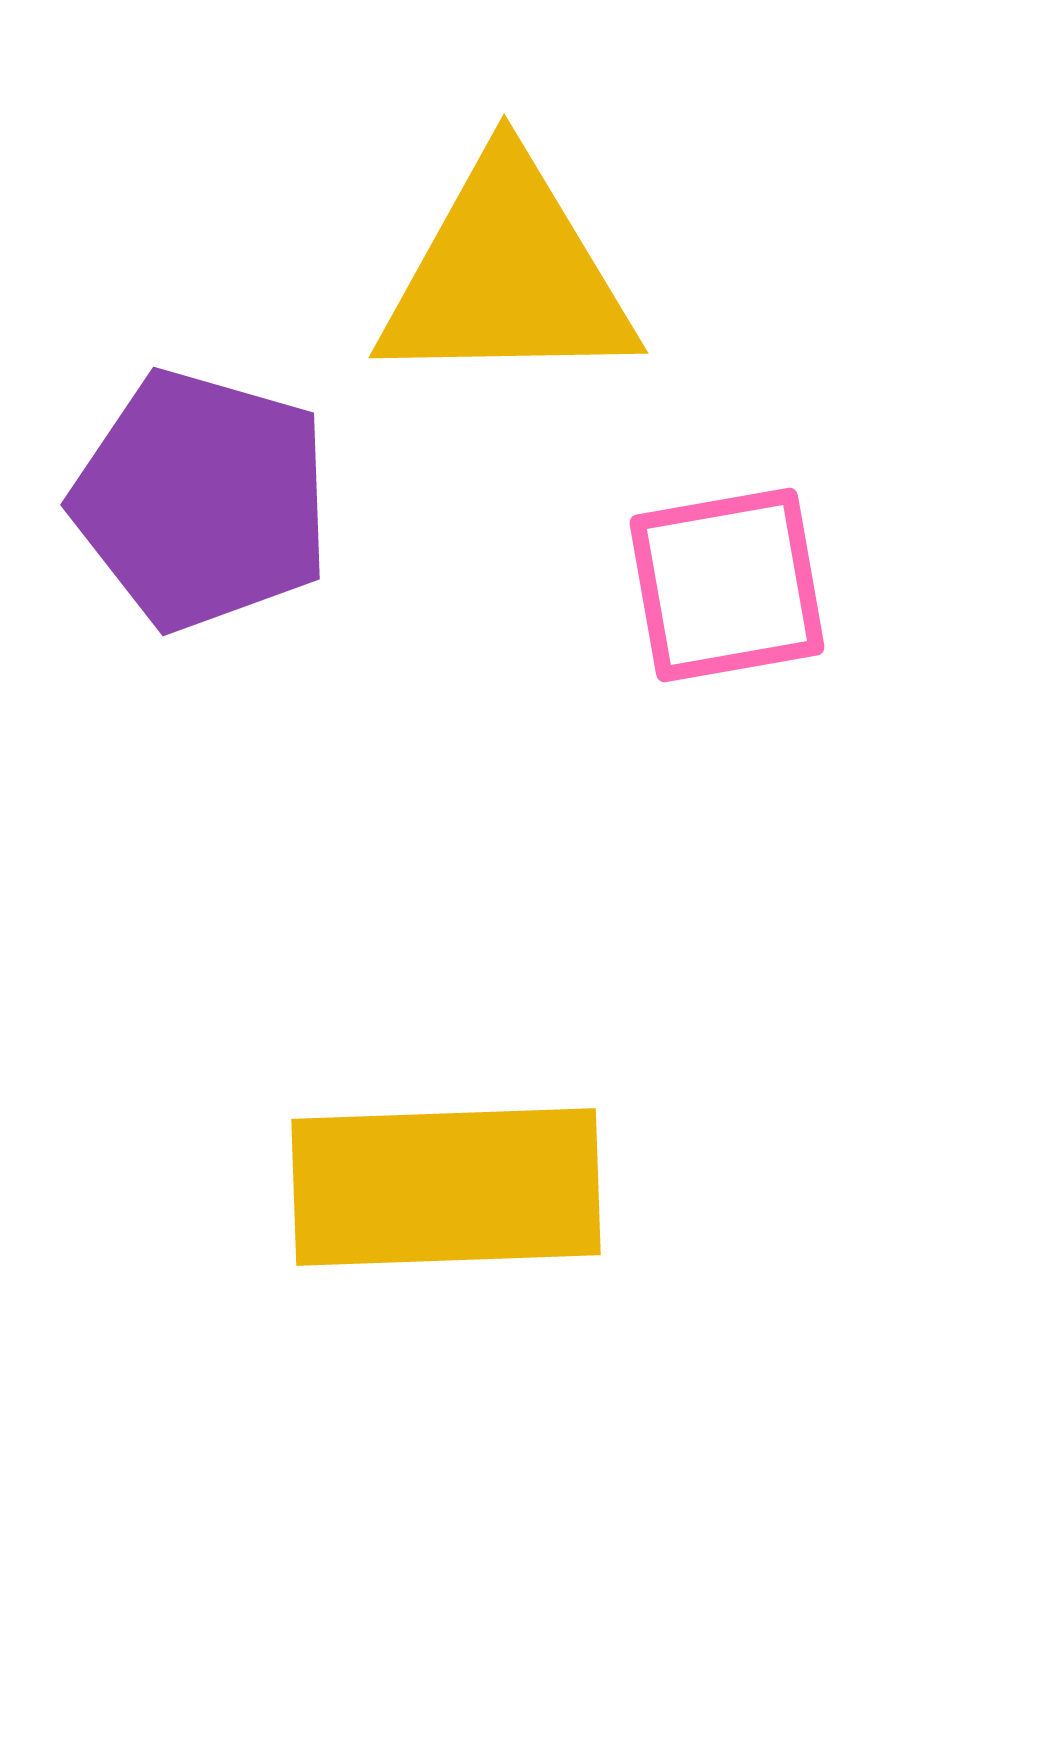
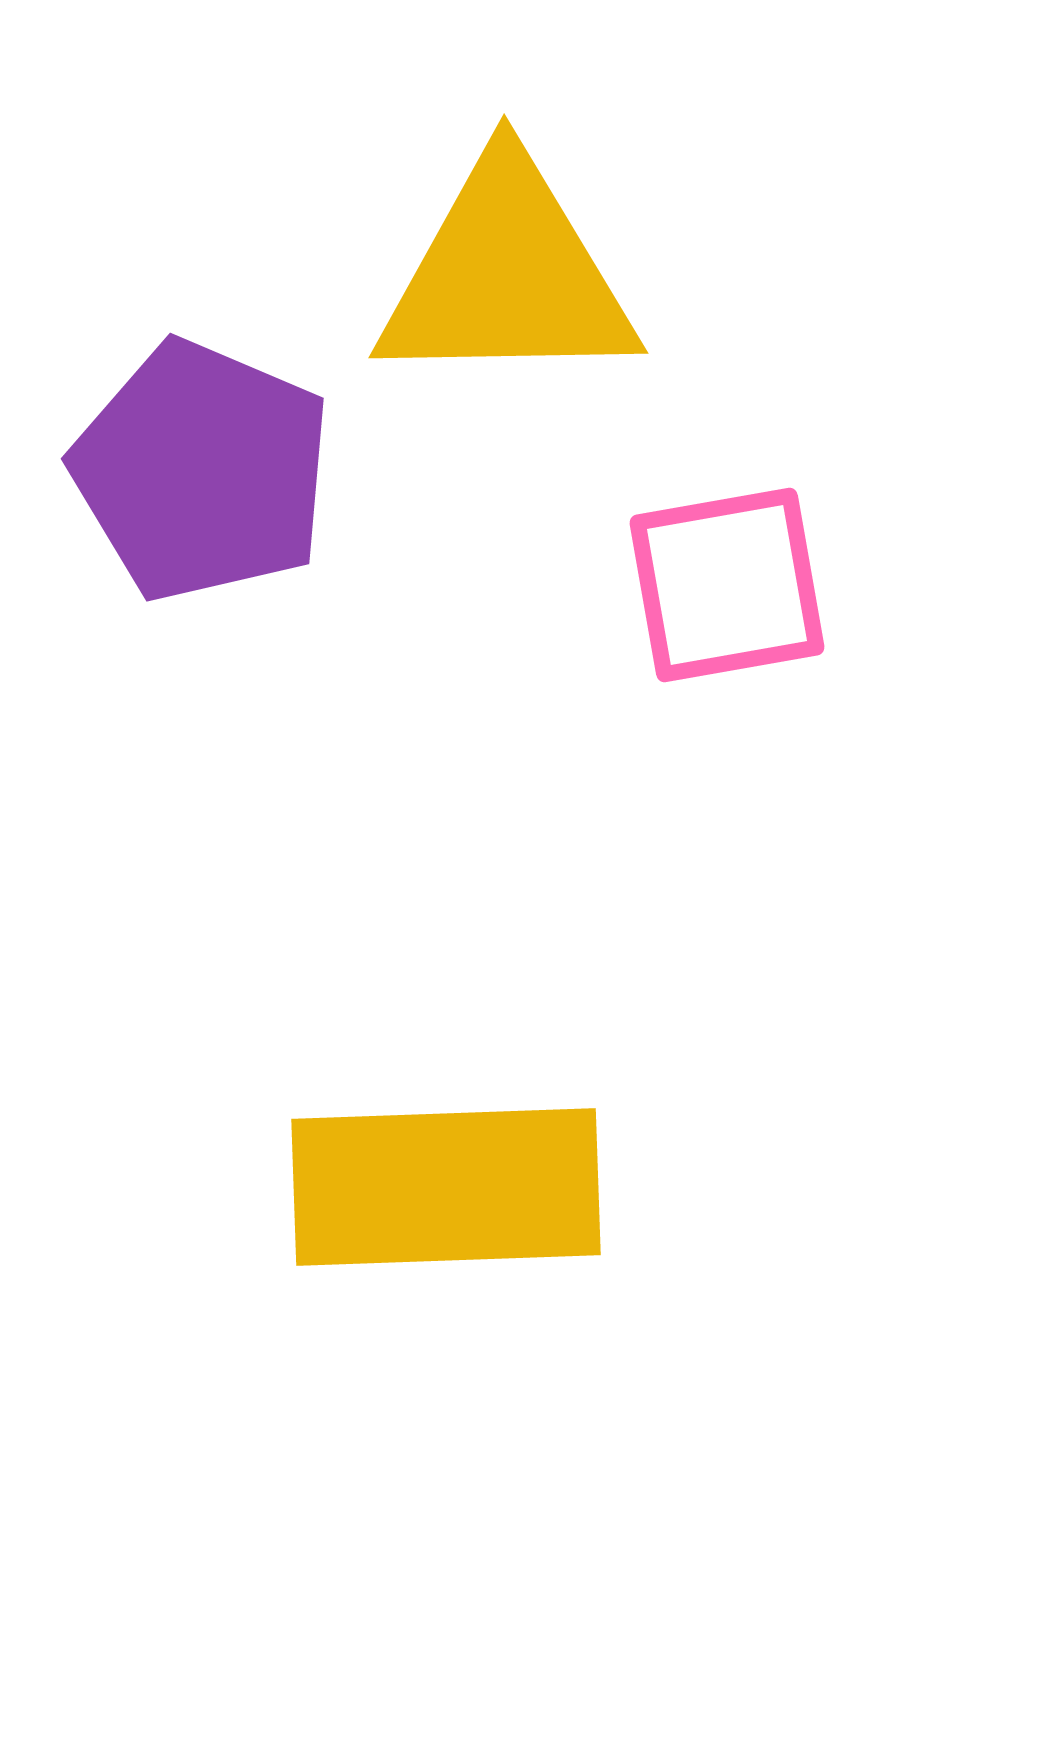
purple pentagon: moved 29 px up; rotated 7 degrees clockwise
